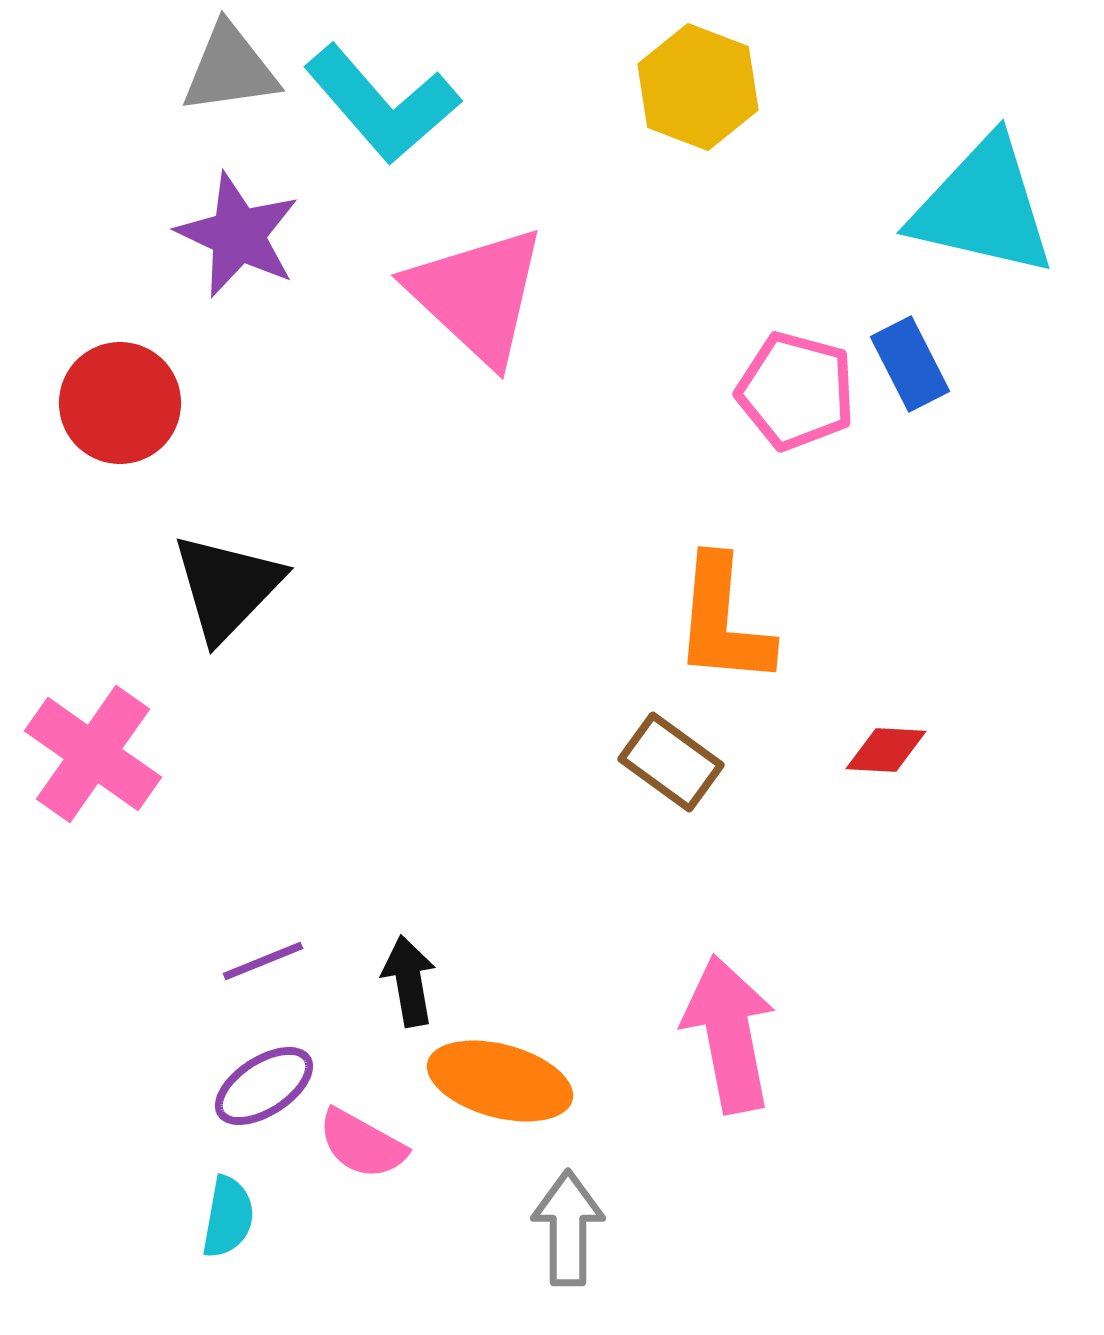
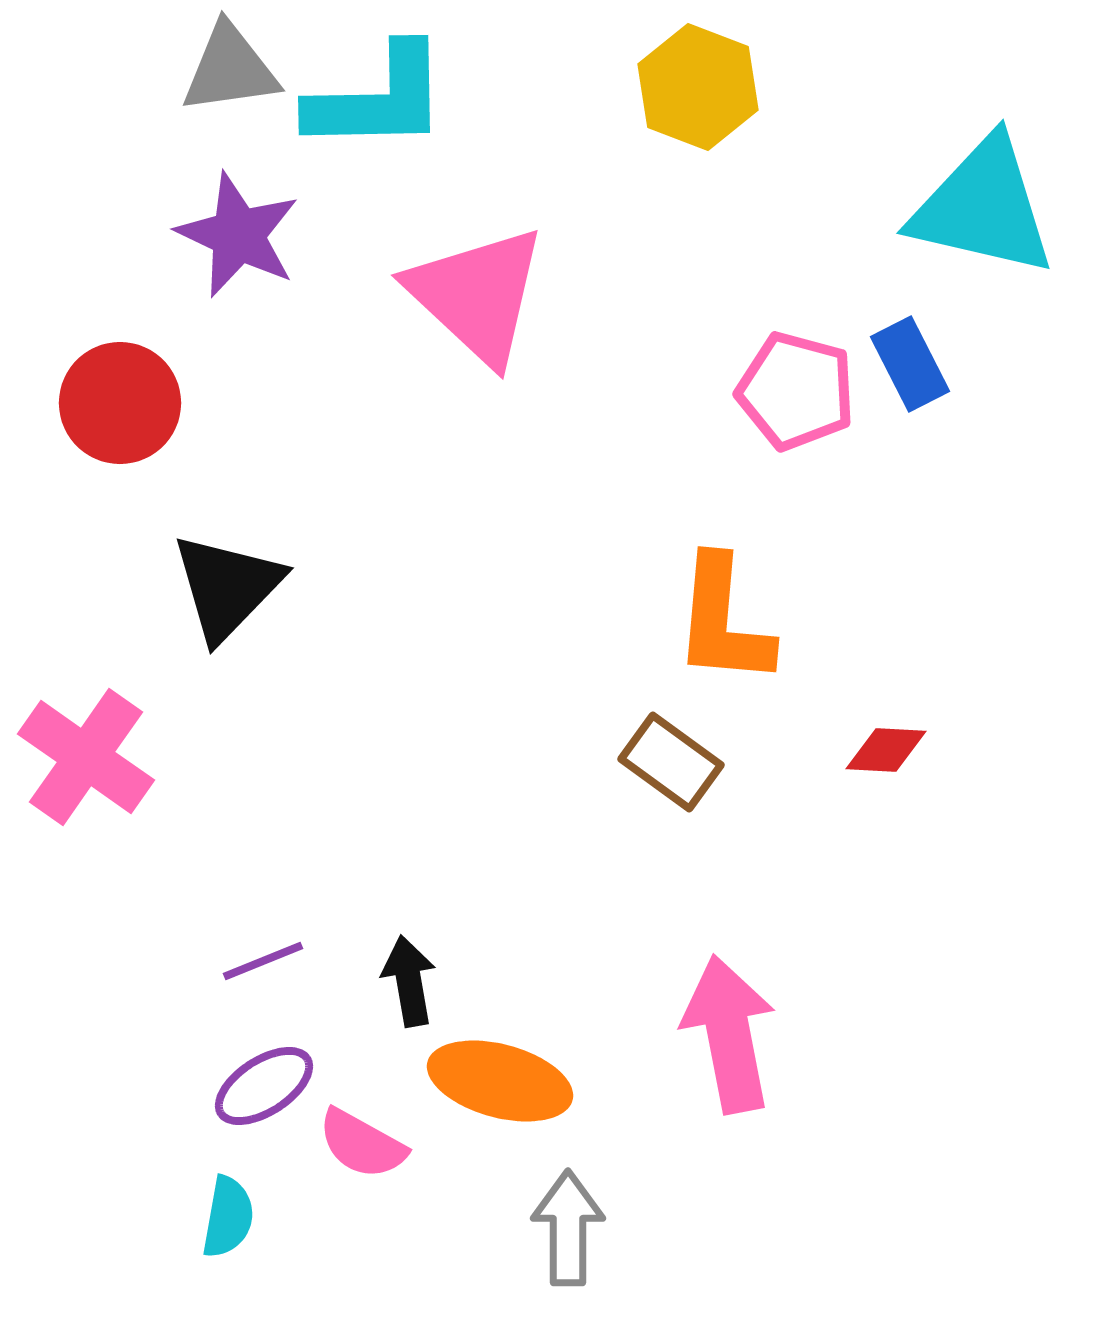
cyan L-shape: moved 4 px left, 5 px up; rotated 50 degrees counterclockwise
pink cross: moved 7 px left, 3 px down
